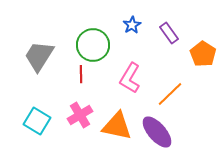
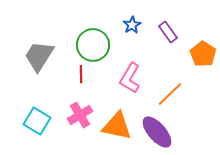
purple rectangle: moved 1 px left, 1 px up
